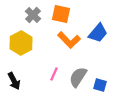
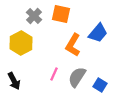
gray cross: moved 1 px right, 1 px down
orange L-shape: moved 4 px right, 5 px down; rotated 75 degrees clockwise
gray semicircle: moved 1 px left
blue square: rotated 16 degrees clockwise
